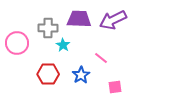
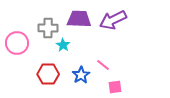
pink line: moved 2 px right, 7 px down
